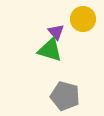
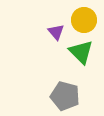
yellow circle: moved 1 px right, 1 px down
green triangle: moved 31 px right, 2 px down; rotated 28 degrees clockwise
